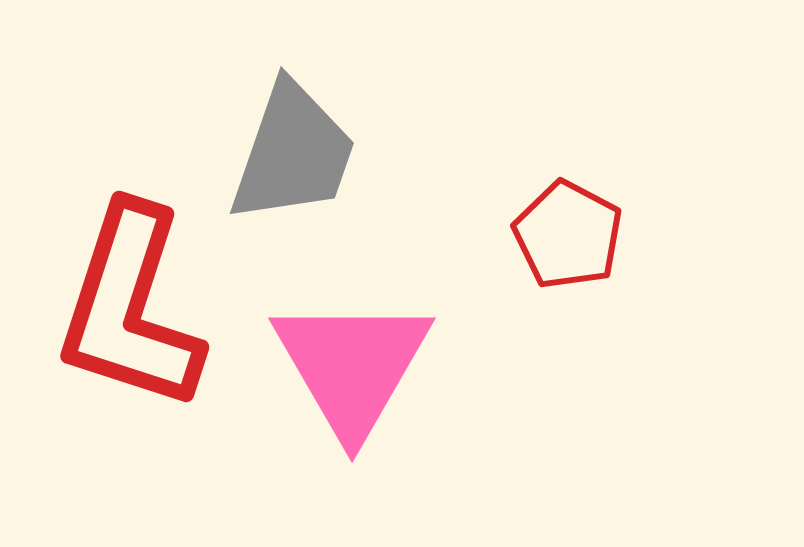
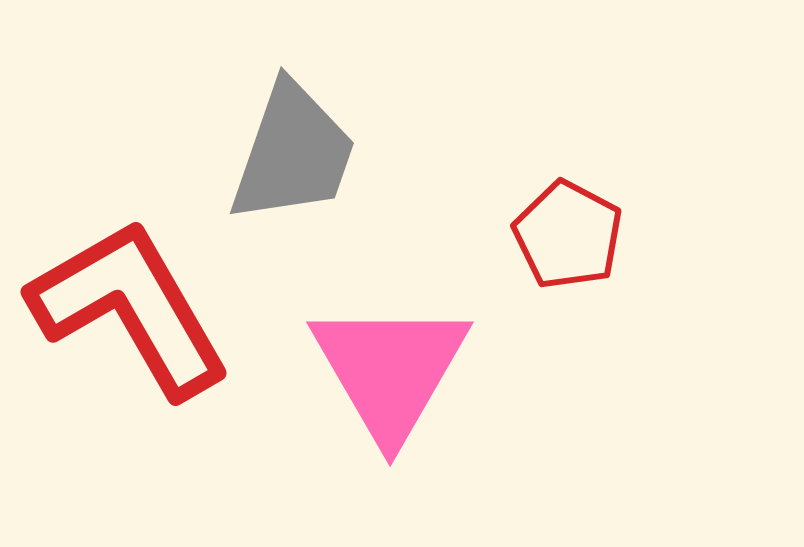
red L-shape: rotated 132 degrees clockwise
pink triangle: moved 38 px right, 4 px down
